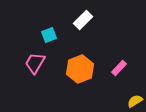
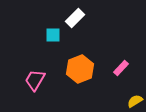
white rectangle: moved 8 px left, 2 px up
cyan square: moved 4 px right; rotated 21 degrees clockwise
pink trapezoid: moved 17 px down
pink rectangle: moved 2 px right
